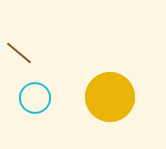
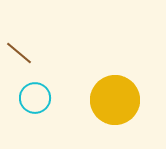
yellow circle: moved 5 px right, 3 px down
